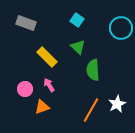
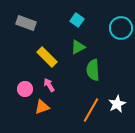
green triangle: rotated 49 degrees clockwise
